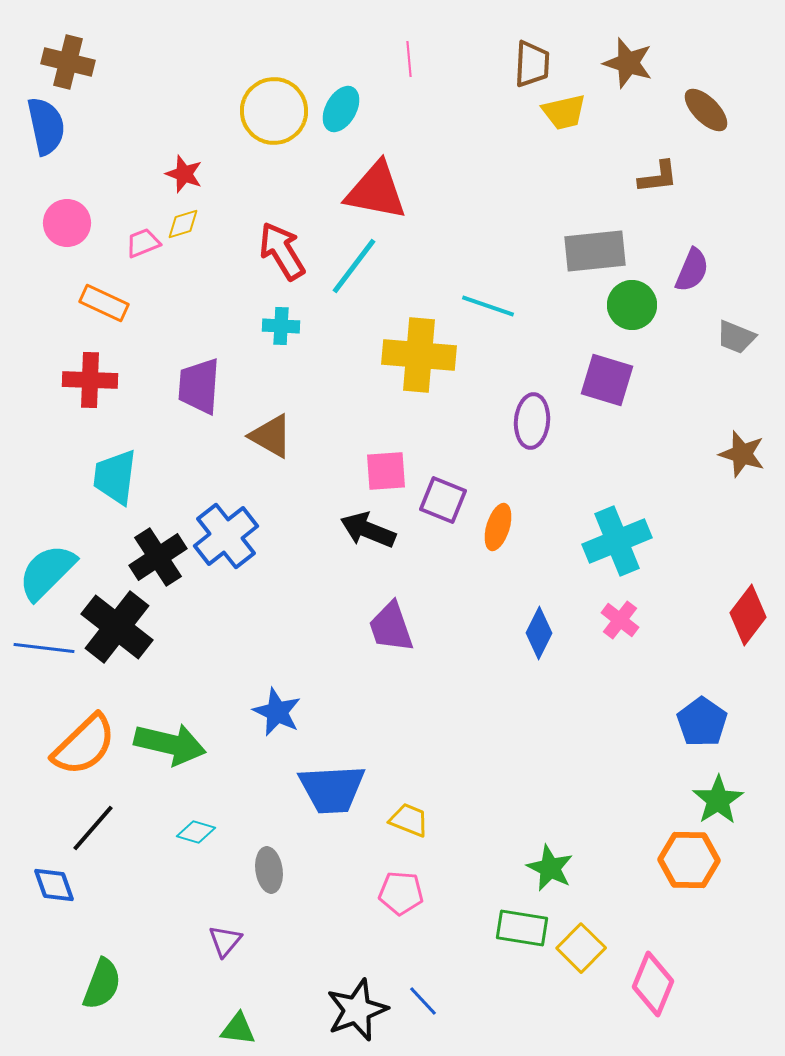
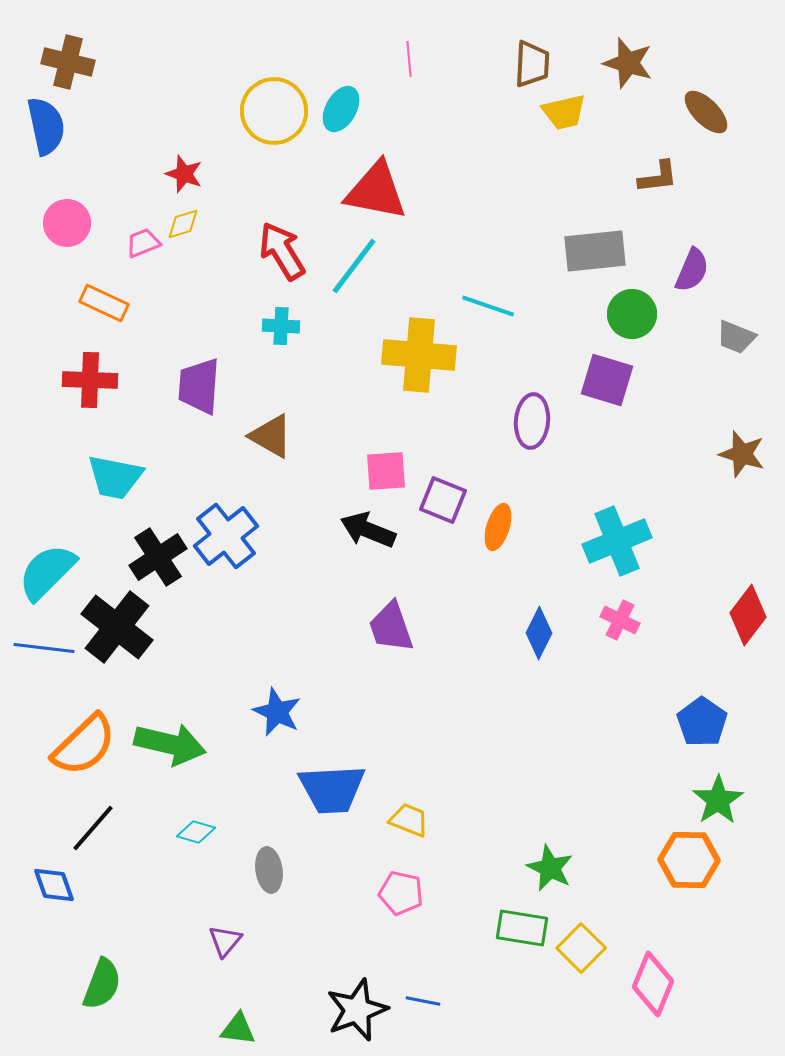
brown ellipse at (706, 110): moved 2 px down
green circle at (632, 305): moved 9 px down
cyan trapezoid at (115, 477): rotated 86 degrees counterclockwise
pink cross at (620, 620): rotated 12 degrees counterclockwise
pink pentagon at (401, 893): rotated 9 degrees clockwise
blue line at (423, 1001): rotated 36 degrees counterclockwise
